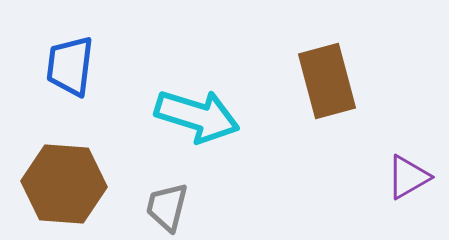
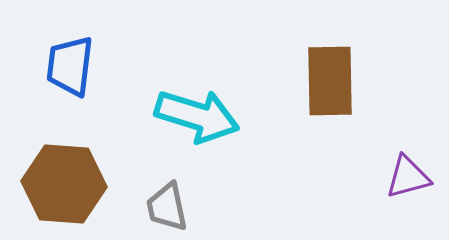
brown rectangle: moved 3 px right; rotated 14 degrees clockwise
purple triangle: rotated 15 degrees clockwise
gray trapezoid: rotated 26 degrees counterclockwise
